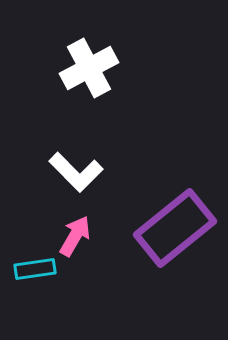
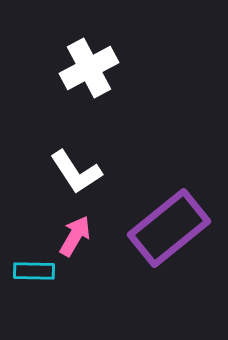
white L-shape: rotated 12 degrees clockwise
purple rectangle: moved 6 px left
cyan rectangle: moved 1 px left, 2 px down; rotated 9 degrees clockwise
